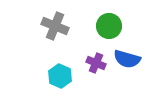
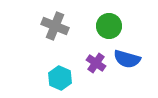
purple cross: rotated 12 degrees clockwise
cyan hexagon: moved 2 px down
